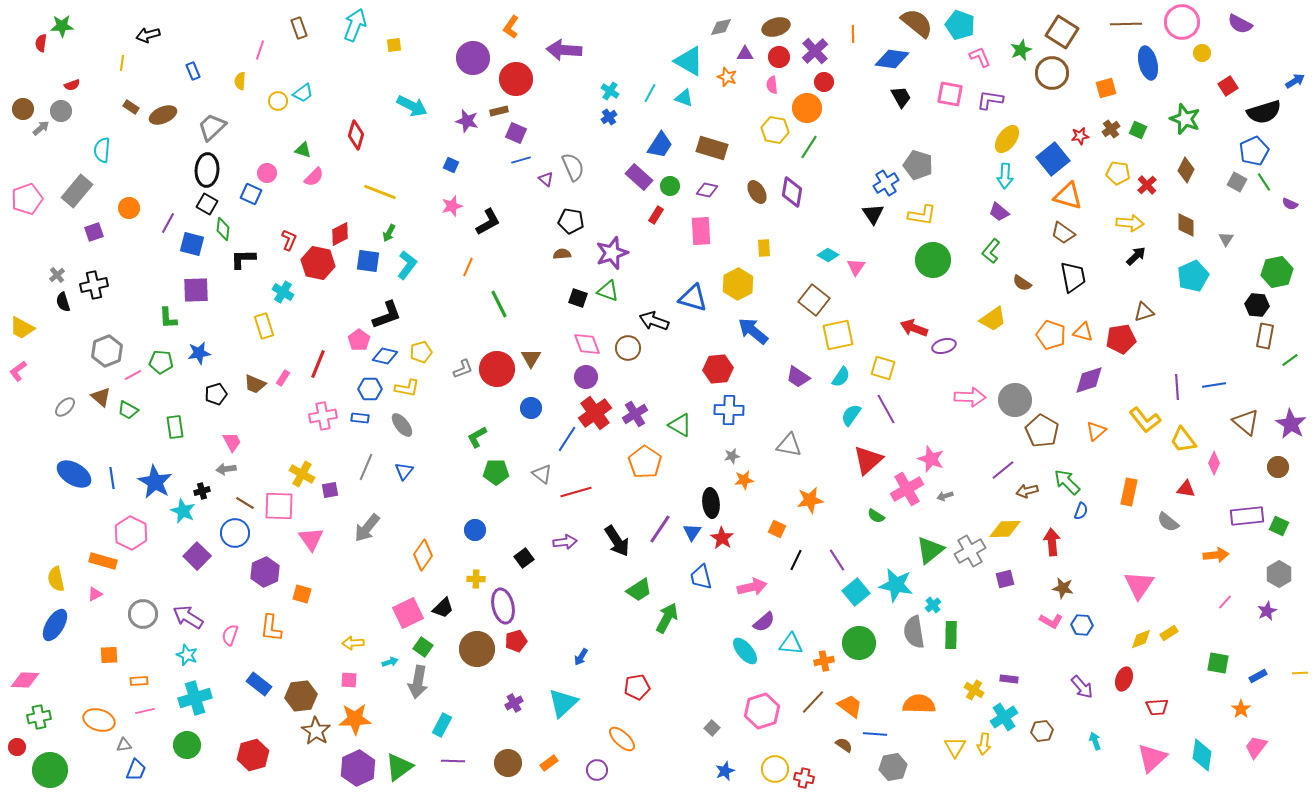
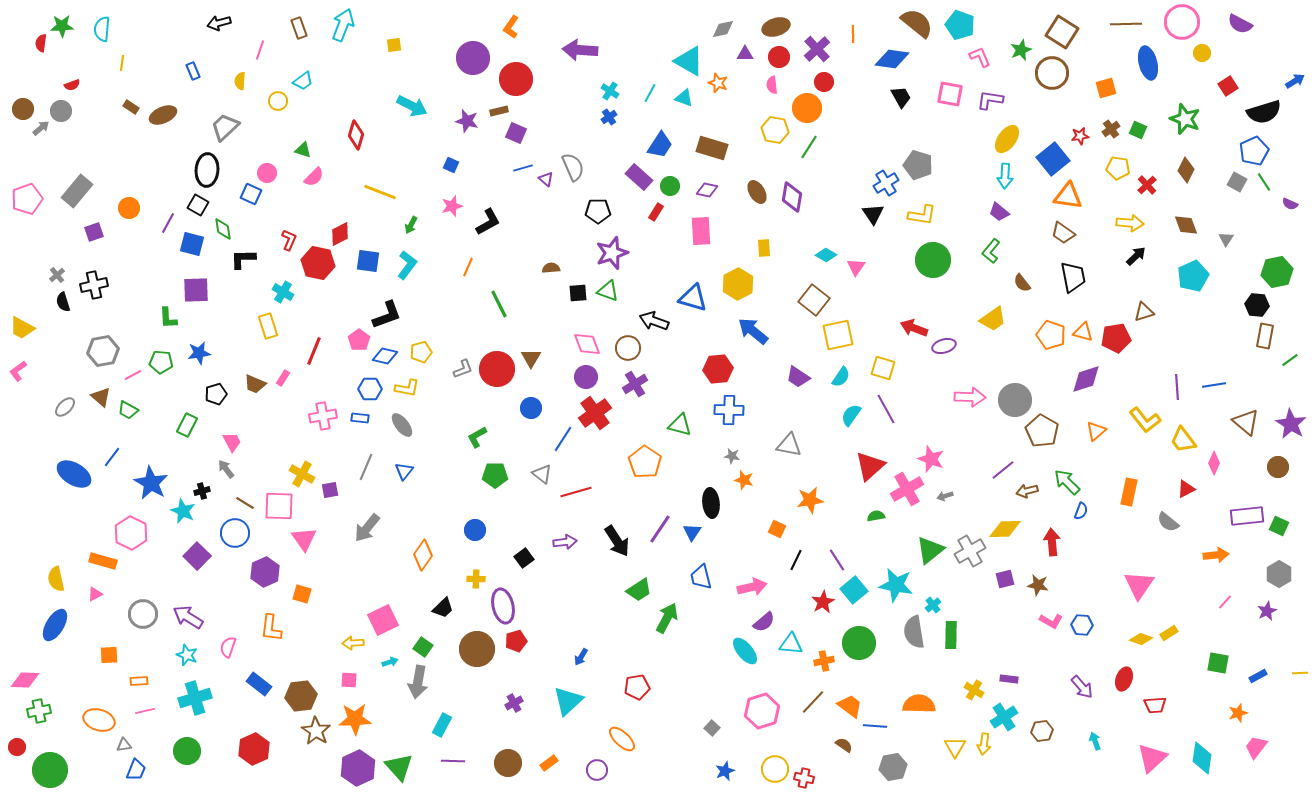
cyan arrow at (355, 25): moved 12 px left
gray diamond at (721, 27): moved 2 px right, 2 px down
black arrow at (148, 35): moved 71 px right, 12 px up
purple arrow at (564, 50): moved 16 px right
purple cross at (815, 51): moved 2 px right, 2 px up
orange star at (727, 77): moved 9 px left, 6 px down
cyan trapezoid at (303, 93): moved 12 px up
gray trapezoid at (212, 127): moved 13 px right
cyan semicircle at (102, 150): moved 121 px up
blue line at (521, 160): moved 2 px right, 8 px down
yellow pentagon at (1118, 173): moved 5 px up
purple diamond at (792, 192): moved 5 px down
orange triangle at (1068, 196): rotated 8 degrees counterclockwise
black square at (207, 204): moved 9 px left, 1 px down
red rectangle at (656, 215): moved 3 px up
black pentagon at (571, 221): moved 27 px right, 10 px up; rotated 10 degrees counterclockwise
brown diamond at (1186, 225): rotated 20 degrees counterclockwise
green diamond at (223, 229): rotated 15 degrees counterclockwise
green arrow at (389, 233): moved 22 px right, 8 px up
brown semicircle at (562, 254): moved 11 px left, 14 px down
cyan diamond at (828, 255): moved 2 px left
brown semicircle at (1022, 283): rotated 18 degrees clockwise
black square at (578, 298): moved 5 px up; rotated 24 degrees counterclockwise
yellow rectangle at (264, 326): moved 4 px right
red pentagon at (1121, 339): moved 5 px left, 1 px up
gray hexagon at (107, 351): moved 4 px left; rotated 12 degrees clockwise
red line at (318, 364): moved 4 px left, 13 px up
purple diamond at (1089, 380): moved 3 px left, 1 px up
purple cross at (635, 414): moved 30 px up
green triangle at (680, 425): rotated 15 degrees counterclockwise
green rectangle at (175, 427): moved 12 px right, 2 px up; rotated 35 degrees clockwise
blue line at (567, 439): moved 4 px left
gray star at (732, 456): rotated 21 degrees clockwise
red triangle at (868, 460): moved 2 px right, 6 px down
gray arrow at (226, 469): rotated 60 degrees clockwise
green pentagon at (496, 472): moved 1 px left, 3 px down
blue line at (112, 478): moved 21 px up; rotated 45 degrees clockwise
orange star at (744, 480): rotated 24 degrees clockwise
blue star at (155, 482): moved 4 px left, 1 px down
red triangle at (1186, 489): rotated 36 degrees counterclockwise
green semicircle at (876, 516): rotated 138 degrees clockwise
red star at (722, 538): moved 101 px right, 64 px down; rotated 10 degrees clockwise
pink triangle at (311, 539): moved 7 px left
brown star at (1063, 588): moved 25 px left, 3 px up
cyan square at (856, 592): moved 2 px left, 2 px up
pink square at (408, 613): moved 25 px left, 7 px down
pink semicircle at (230, 635): moved 2 px left, 12 px down
yellow diamond at (1141, 639): rotated 40 degrees clockwise
cyan triangle at (563, 703): moved 5 px right, 2 px up
red trapezoid at (1157, 707): moved 2 px left, 2 px up
orange star at (1241, 709): moved 3 px left, 4 px down; rotated 18 degrees clockwise
green cross at (39, 717): moved 6 px up
blue line at (875, 734): moved 8 px up
green circle at (187, 745): moved 6 px down
red hexagon at (253, 755): moved 1 px right, 6 px up; rotated 8 degrees counterclockwise
cyan diamond at (1202, 755): moved 3 px down
green triangle at (399, 767): rotated 36 degrees counterclockwise
